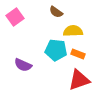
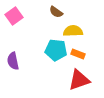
pink square: moved 1 px left, 1 px up
purple semicircle: moved 10 px left, 4 px up; rotated 54 degrees clockwise
